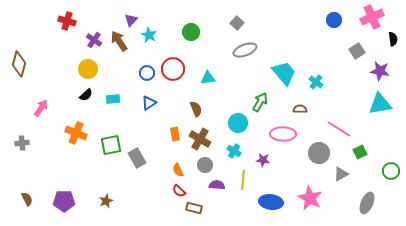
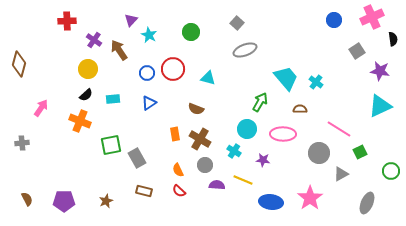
red cross at (67, 21): rotated 18 degrees counterclockwise
brown arrow at (119, 41): moved 9 px down
cyan trapezoid at (284, 73): moved 2 px right, 5 px down
cyan triangle at (208, 78): rotated 21 degrees clockwise
cyan triangle at (380, 104): moved 2 px down; rotated 15 degrees counterclockwise
brown semicircle at (196, 109): rotated 133 degrees clockwise
cyan circle at (238, 123): moved 9 px right, 6 px down
orange cross at (76, 133): moved 4 px right, 12 px up
yellow line at (243, 180): rotated 72 degrees counterclockwise
pink star at (310, 198): rotated 10 degrees clockwise
brown rectangle at (194, 208): moved 50 px left, 17 px up
